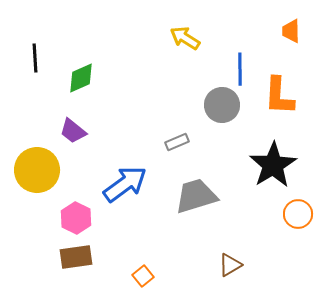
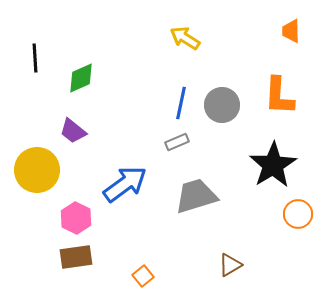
blue line: moved 59 px left, 34 px down; rotated 12 degrees clockwise
